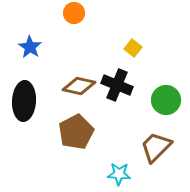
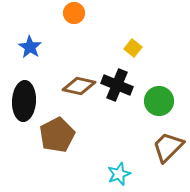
green circle: moved 7 px left, 1 px down
brown pentagon: moved 19 px left, 3 px down
brown trapezoid: moved 12 px right
cyan star: rotated 25 degrees counterclockwise
